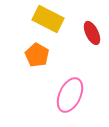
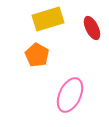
yellow rectangle: rotated 44 degrees counterclockwise
red ellipse: moved 5 px up
